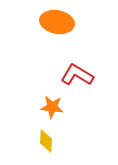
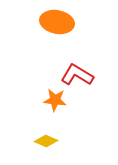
orange star: moved 3 px right, 7 px up
yellow diamond: rotated 70 degrees counterclockwise
